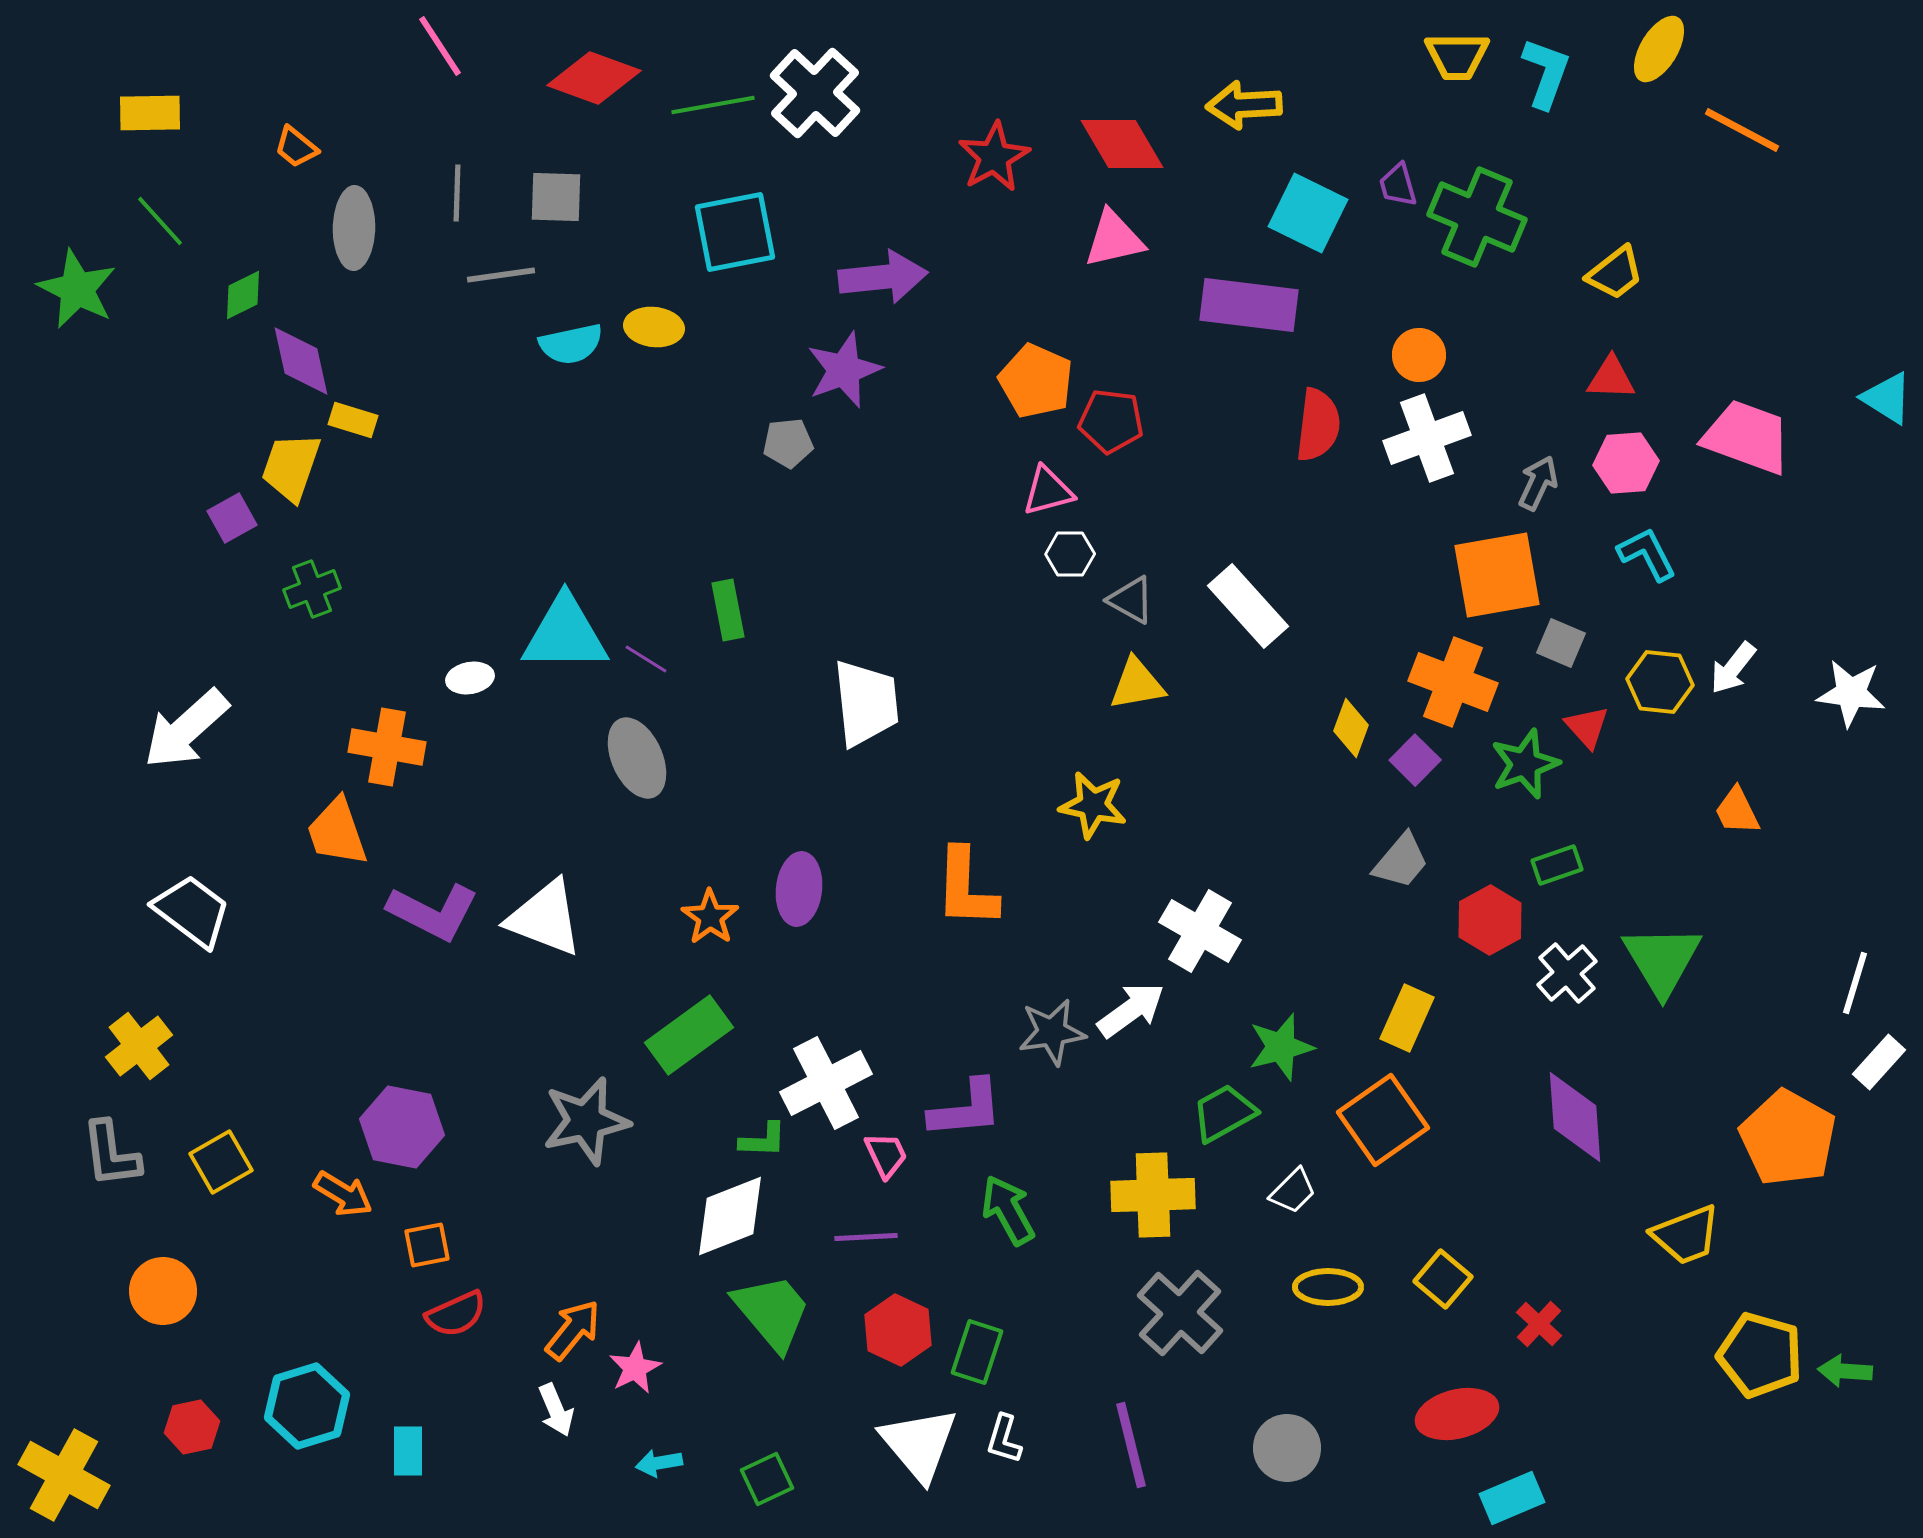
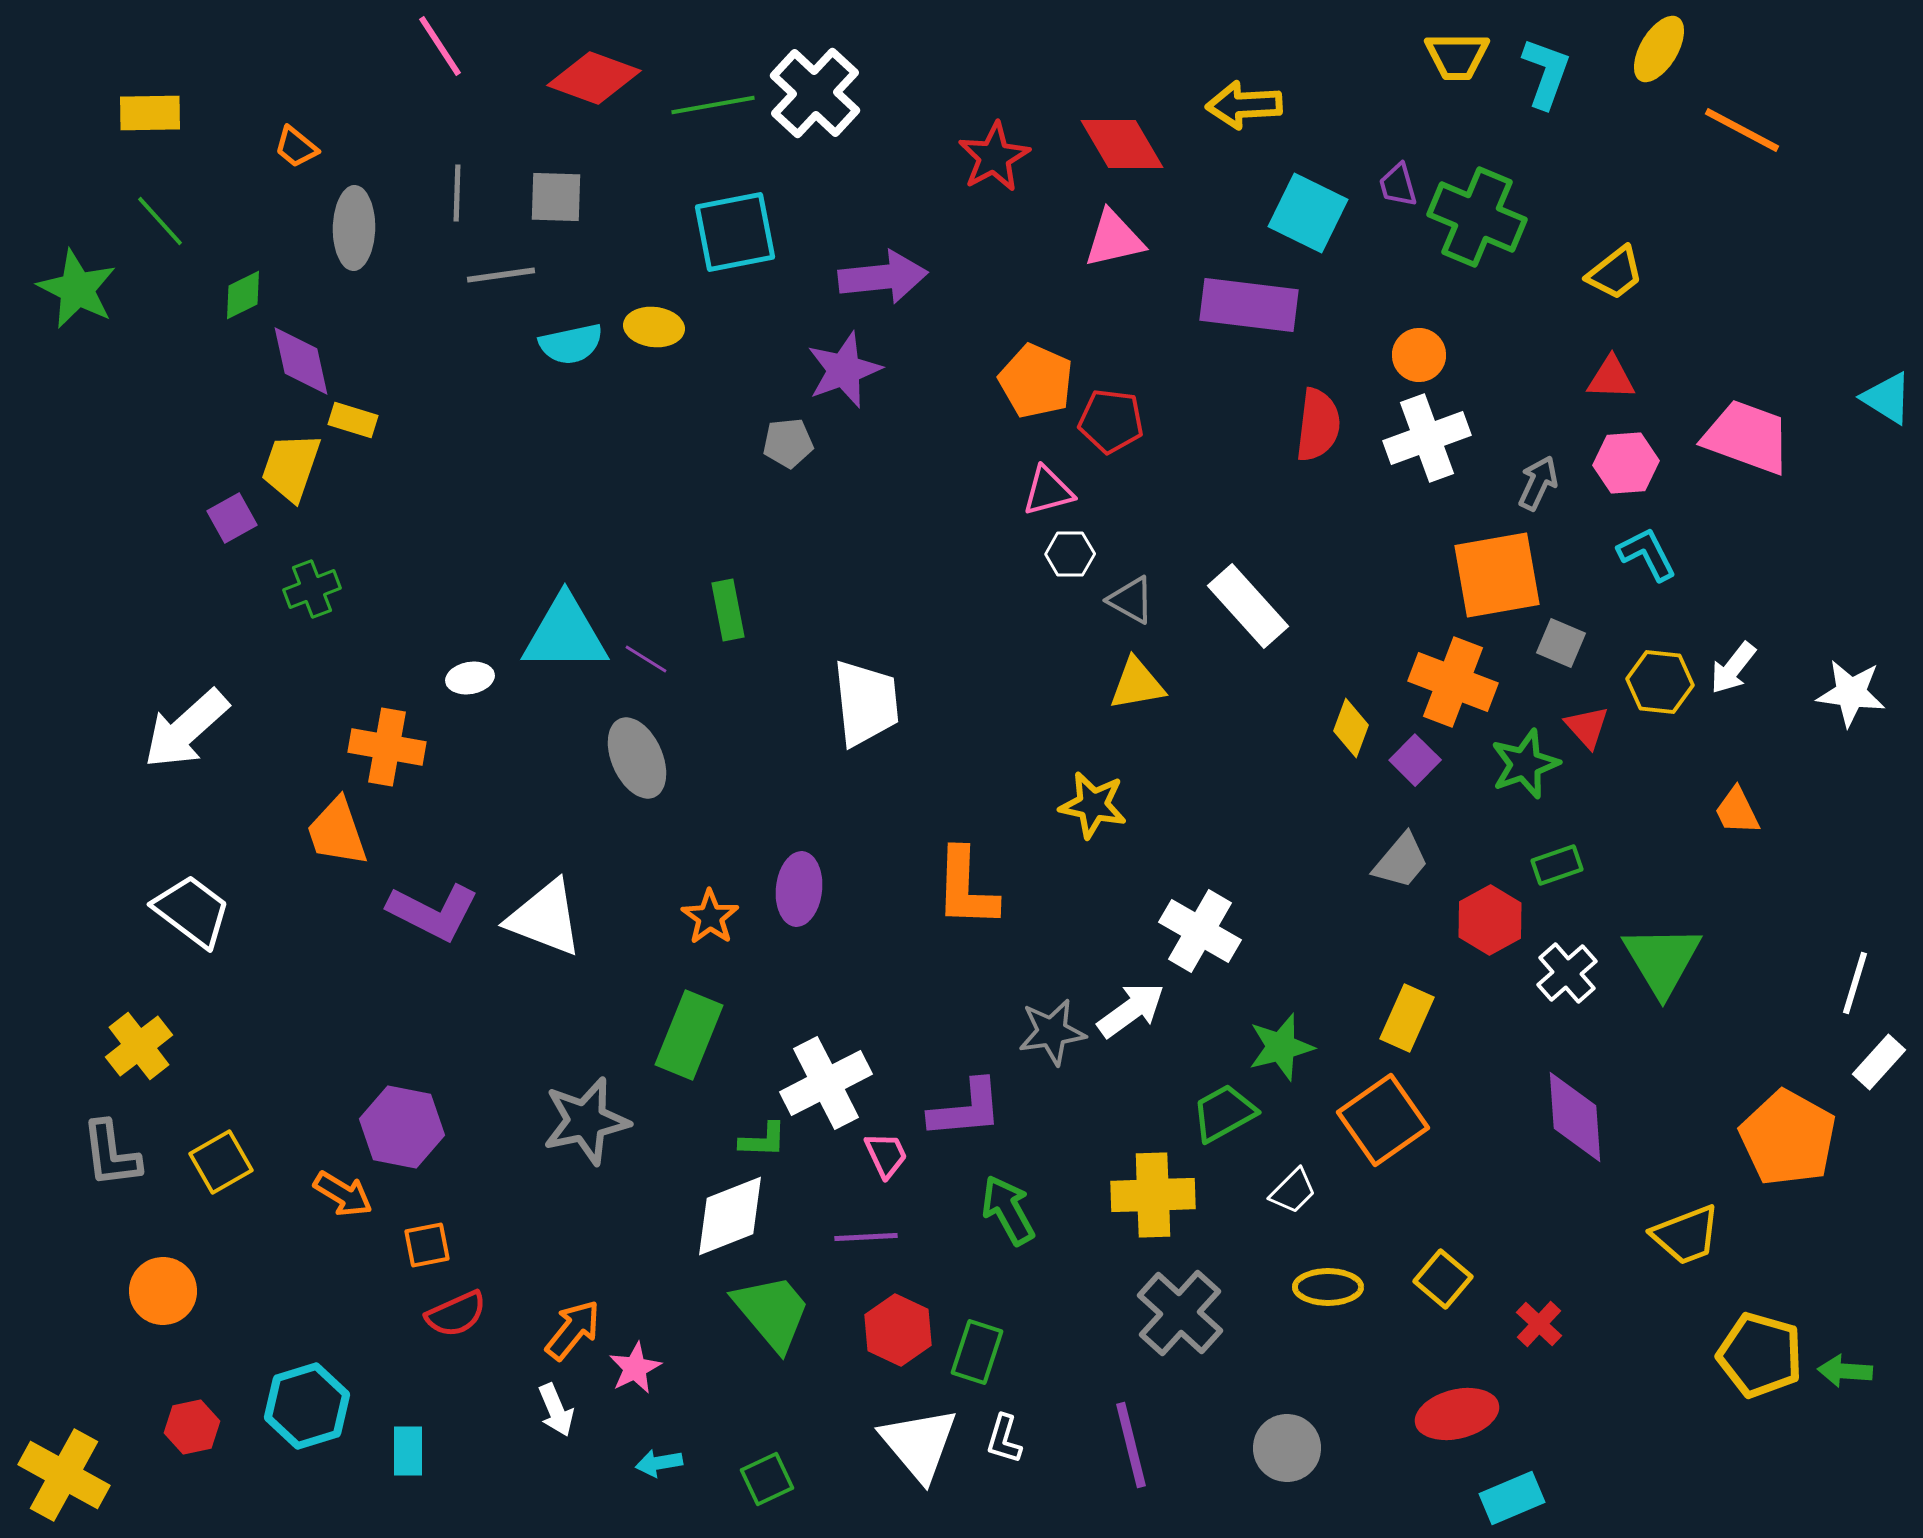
green rectangle at (689, 1035): rotated 32 degrees counterclockwise
